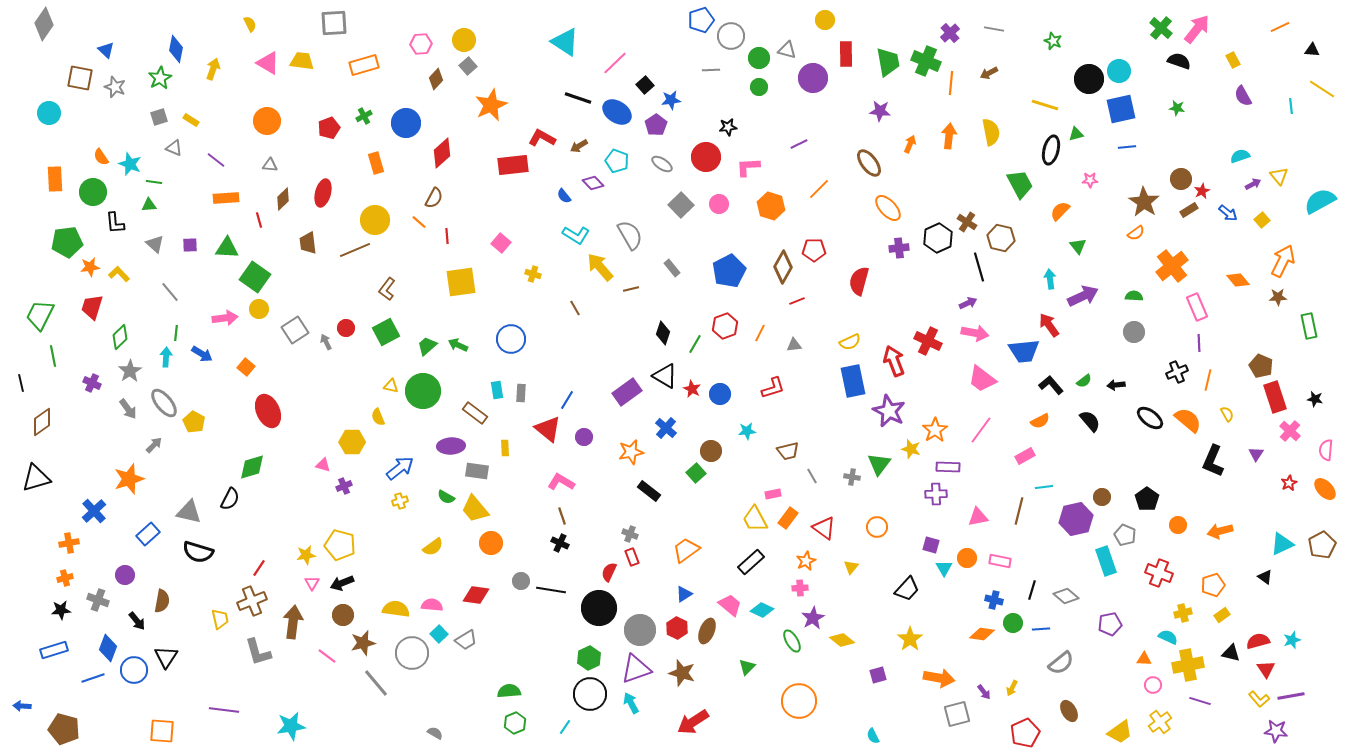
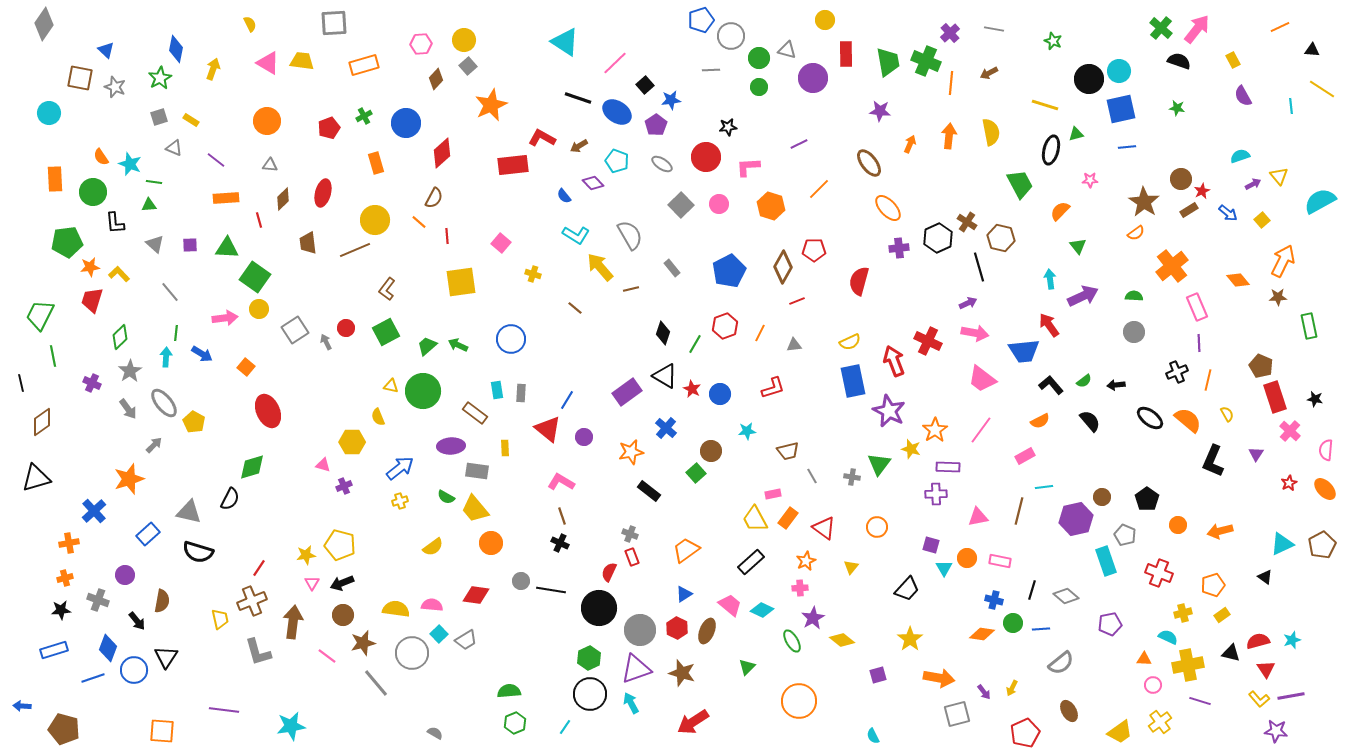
red trapezoid at (92, 307): moved 7 px up
brown line at (575, 308): rotated 21 degrees counterclockwise
